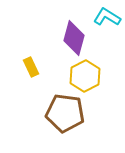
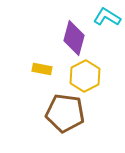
yellow rectangle: moved 11 px right, 2 px down; rotated 54 degrees counterclockwise
